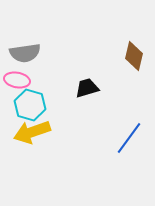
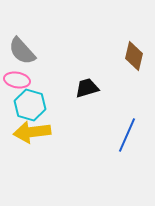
gray semicircle: moved 3 px left, 2 px up; rotated 56 degrees clockwise
yellow arrow: rotated 12 degrees clockwise
blue line: moved 2 px left, 3 px up; rotated 12 degrees counterclockwise
